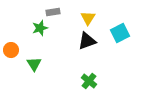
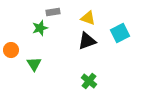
yellow triangle: rotated 42 degrees counterclockwise
